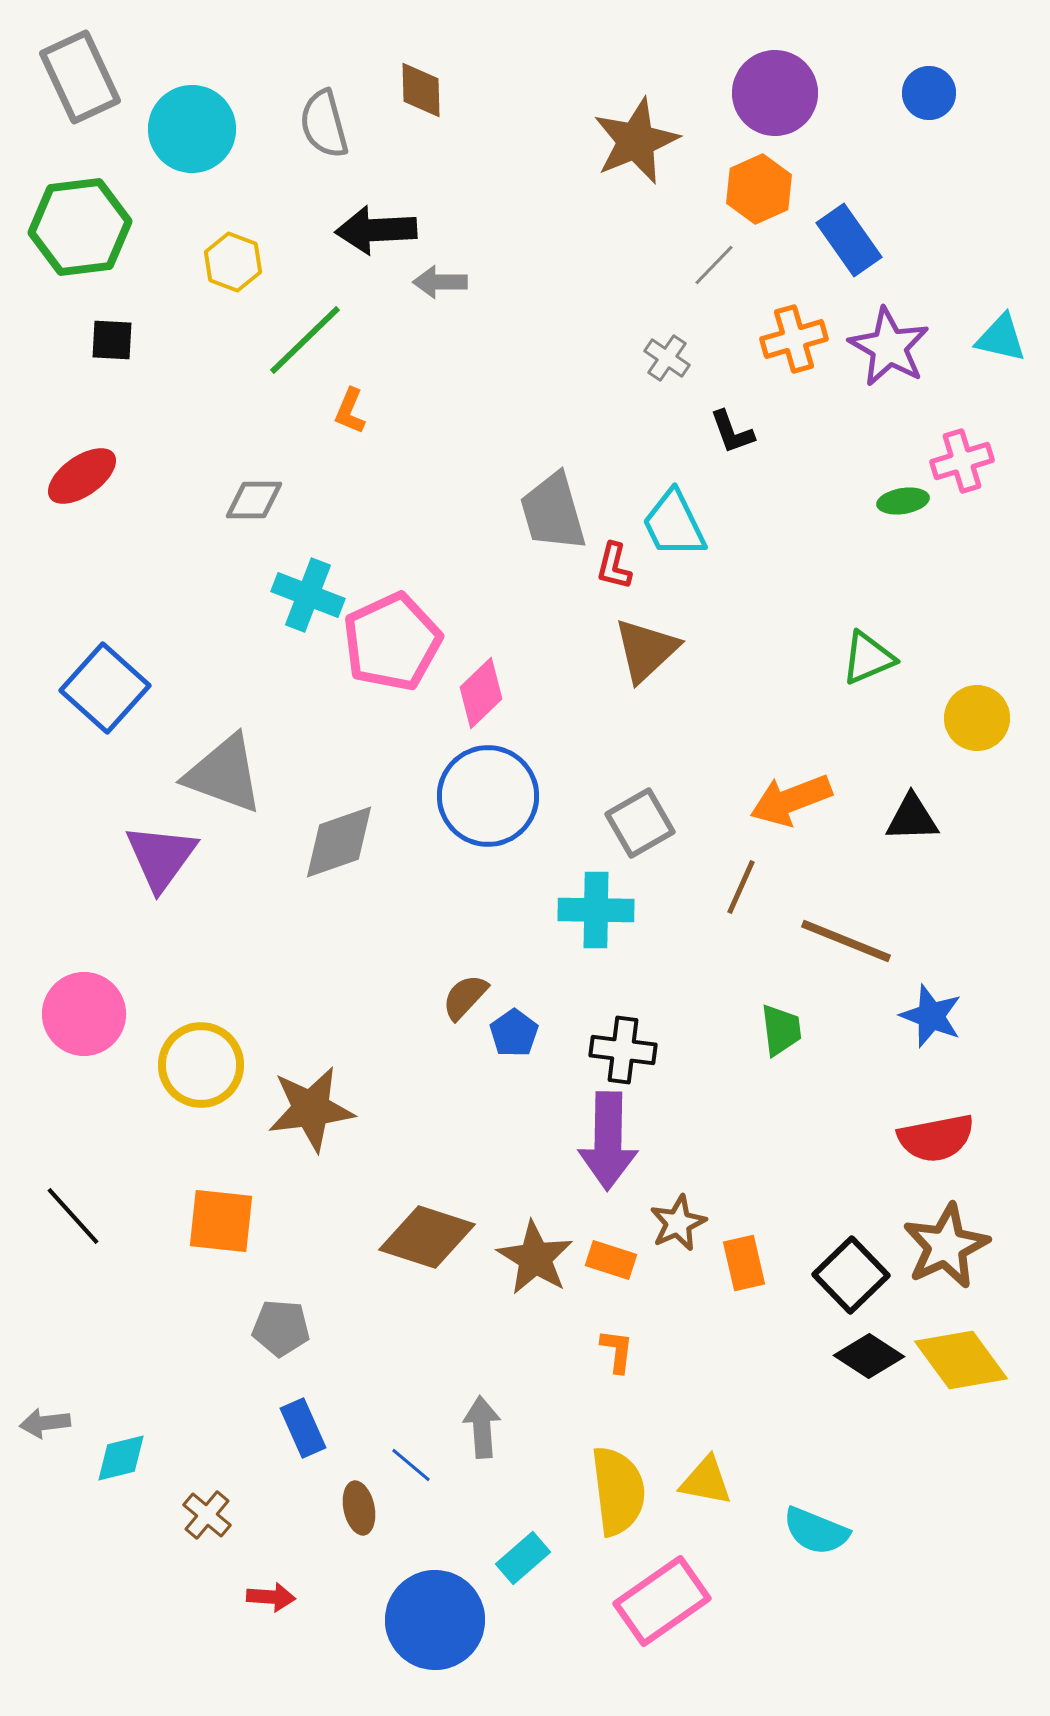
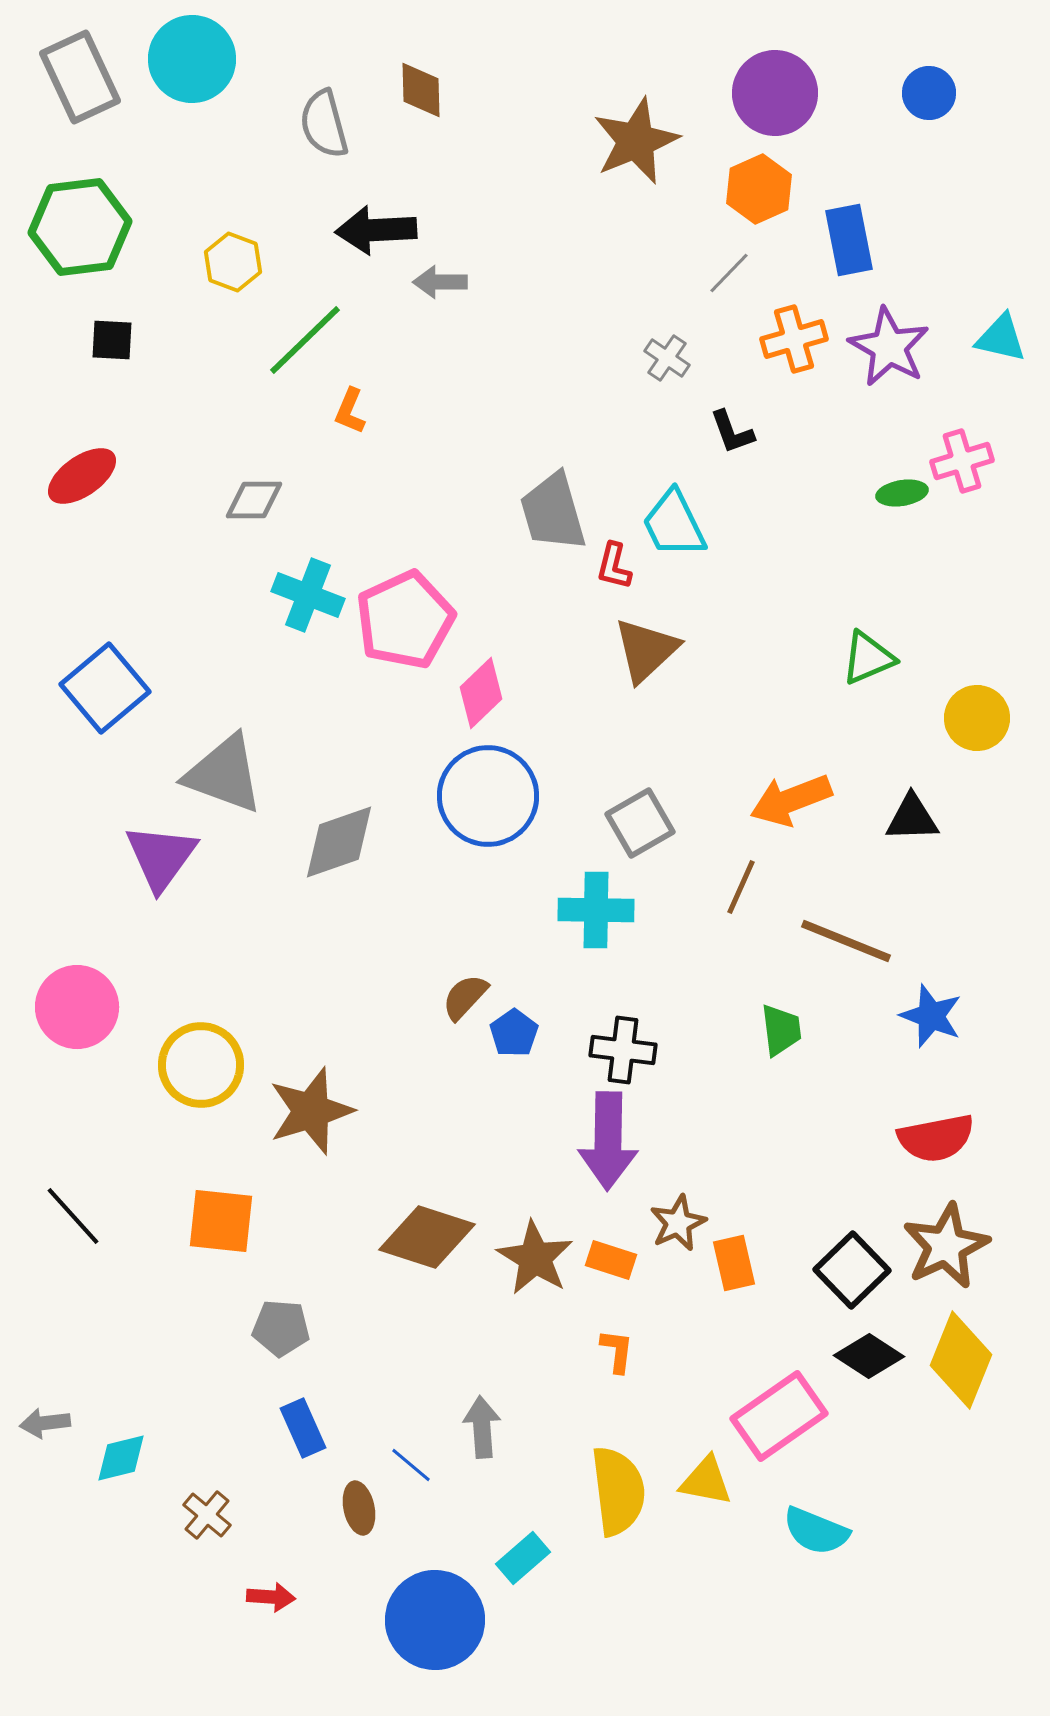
cyan circle at (192, 129): moved 70 px up
blue rectangle at (849, 240): rotated 24 degrees clockwise
gray line at (714, 265): moved 15 px right, 8 px down
green ellipse at (903, 501): moved 1 px left, 8 px up
pink pentagon at (392, 642): moved 13 px right, 22 px up
blue square at (105, 688): rotated 8 degrees clockwise
pink circle at (84, 1014): moved 7 px left, 7 px up
brown star at (311, 1109): moved 2 px down; rotated 10 degrees counterclockwise
orange rectangle at (744, 1263): moved 10 px left
black square at (851, 1275): moved 1 px right, 5 px up
yellow diamond at (961, 1360): rotated 58 degrees clockwise
pink rectangle at (662, 1601): moved 117 px right, 185 px up
